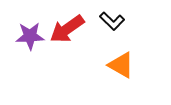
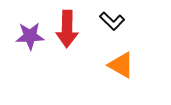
red arrow: rotated 54 degrees counterclockwise
